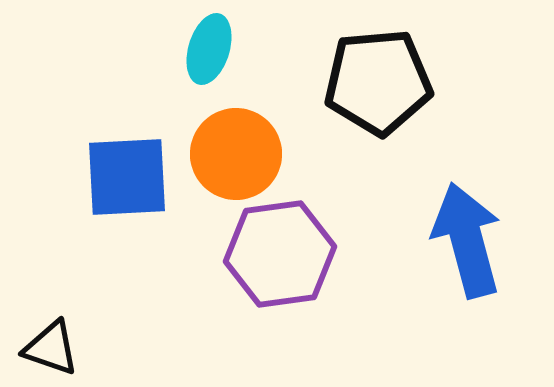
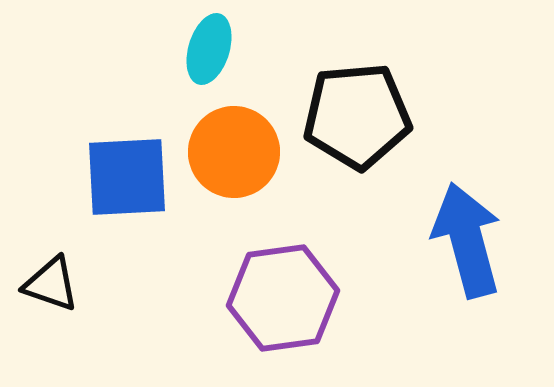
black pentagon: moved 21 px left, 34 px down
orange circle: moved 2 px left, 2 px up
purple hexagon: moved 3 px right, 44 px down
black triangle: moved 64 px up
